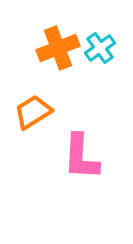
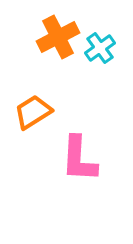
orange cross: moved 11 px up; rotated 6 degrees counterclockwise
pink L-shape: moved 2 px left, 2 px down
